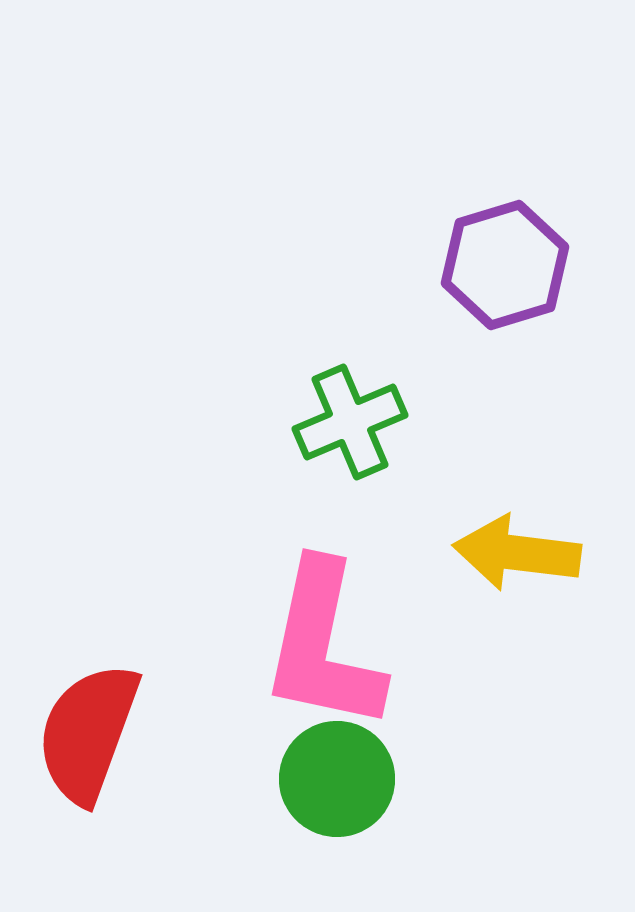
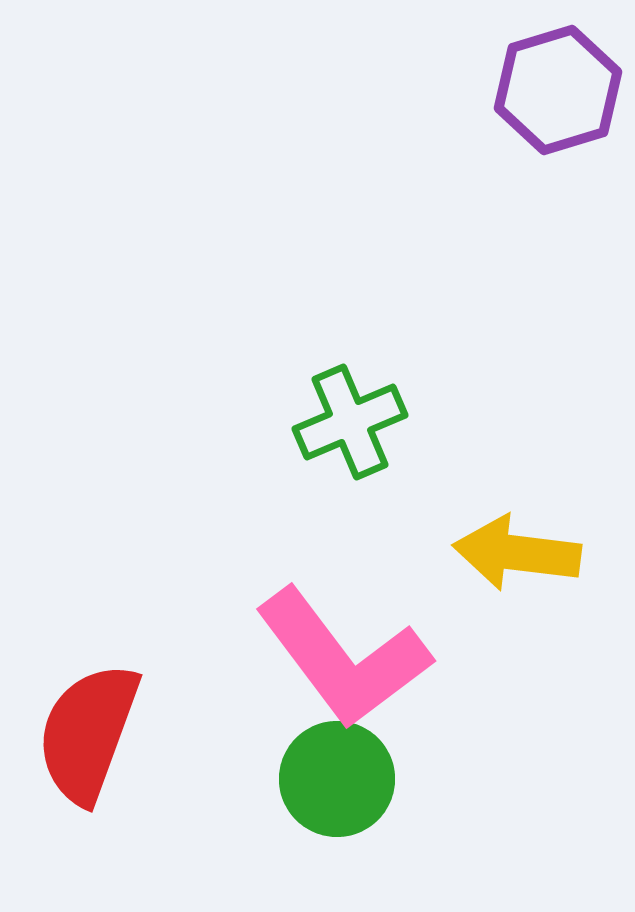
purple hexagon: moved 53 px right, 175 px up
pink L-shape: moved 20 px right, 12 px down; rotated 49 degrees counterclockwise
